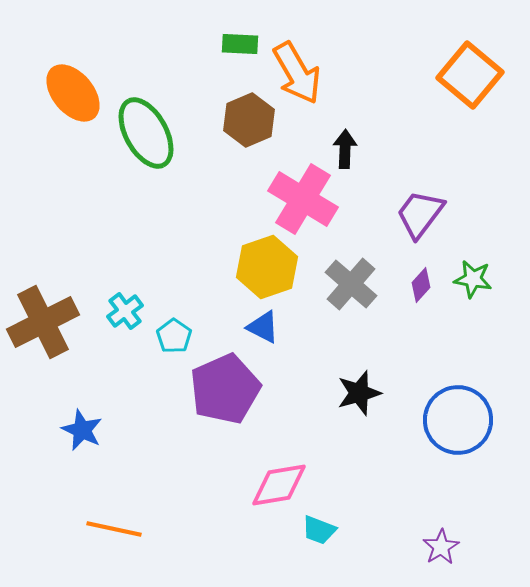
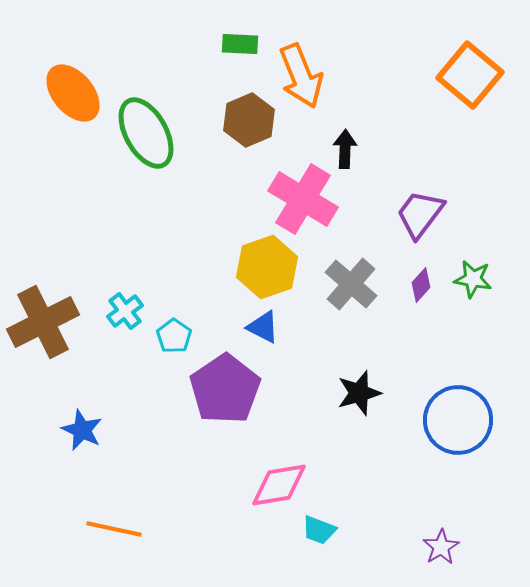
orange arrow: moved 4 px right, 3 px down; rotated 8 degrees clockwise
purple pentagon: rotated 10 degrees counterclockwise
